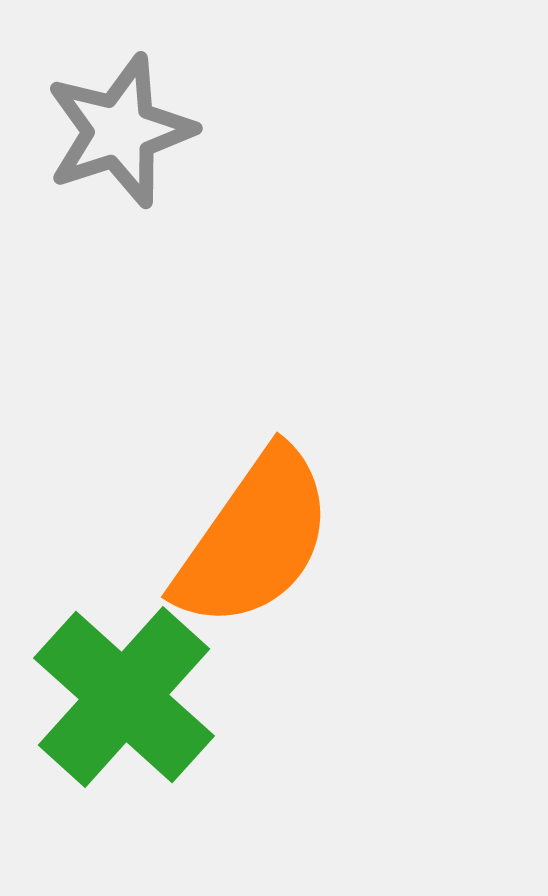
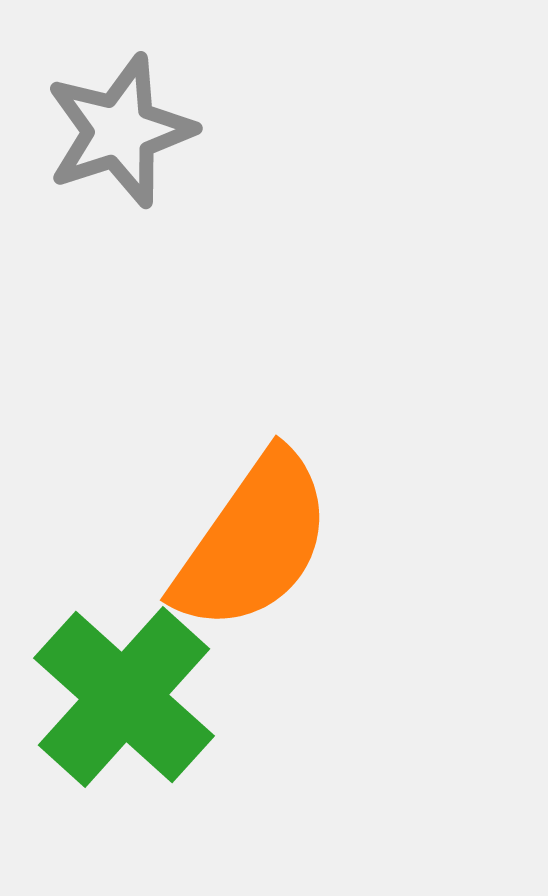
orange semicircle: moved 1 px left, 3 px down
